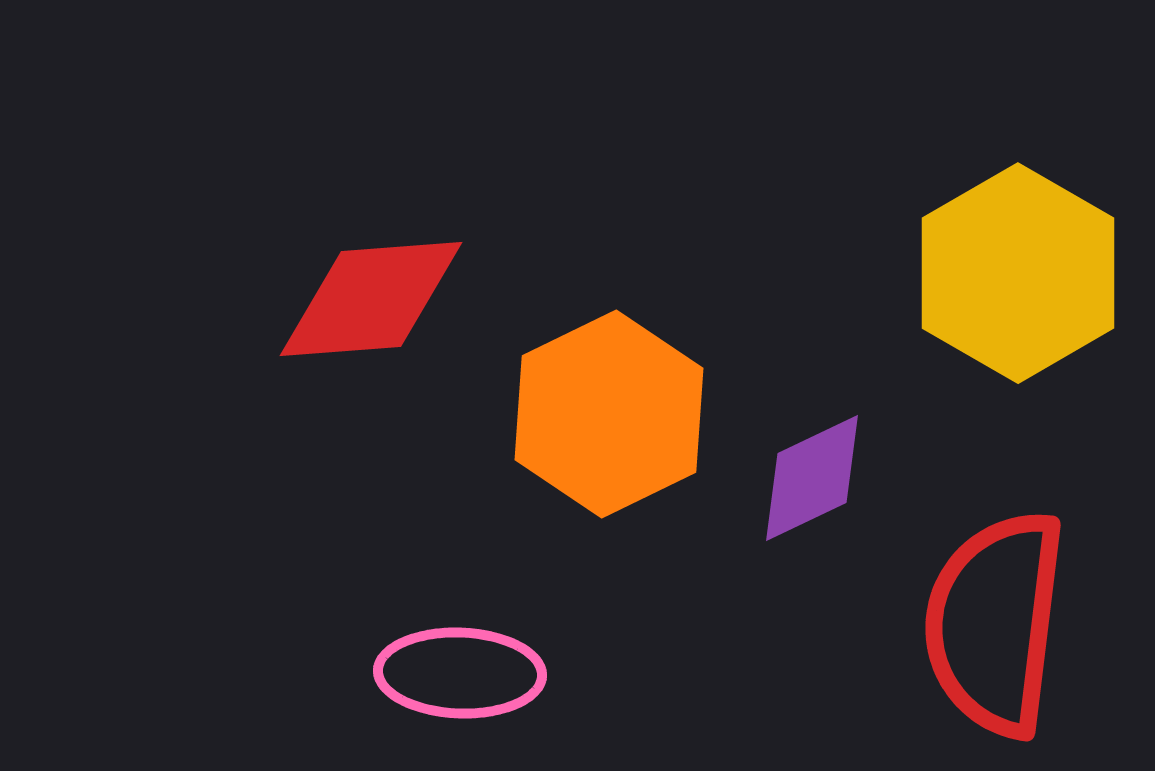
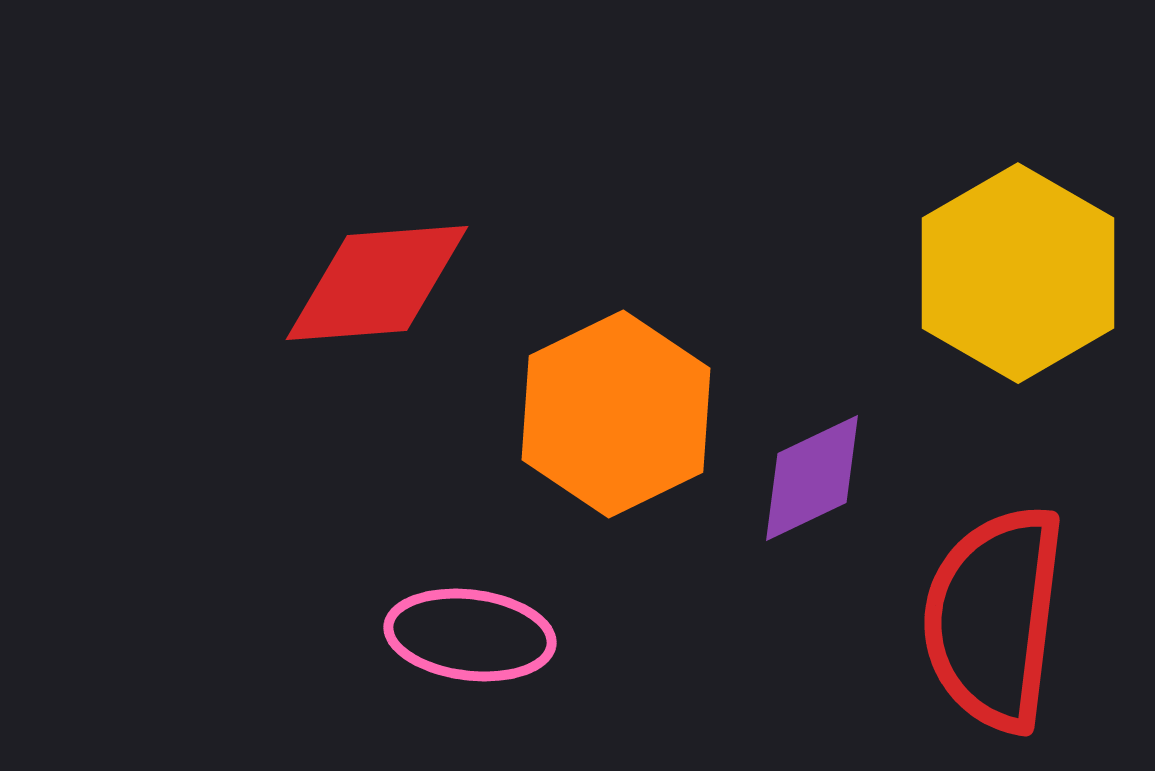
red diamond: moved 6 px right, 16 px up
orange hexagon: moved 7 px right
red semicircle: moved 1 px left, 5 px up
pink ellipse: moved 10 px right, 38 px up; rotated 5 degrees clockwise
